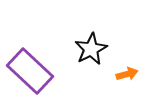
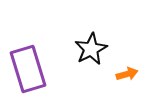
purple rectangle: moved 2 px left, 2 px up; rotated 30 degrees clockwise
